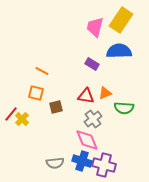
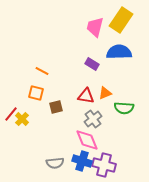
blue semicircle: moved 1 px down
